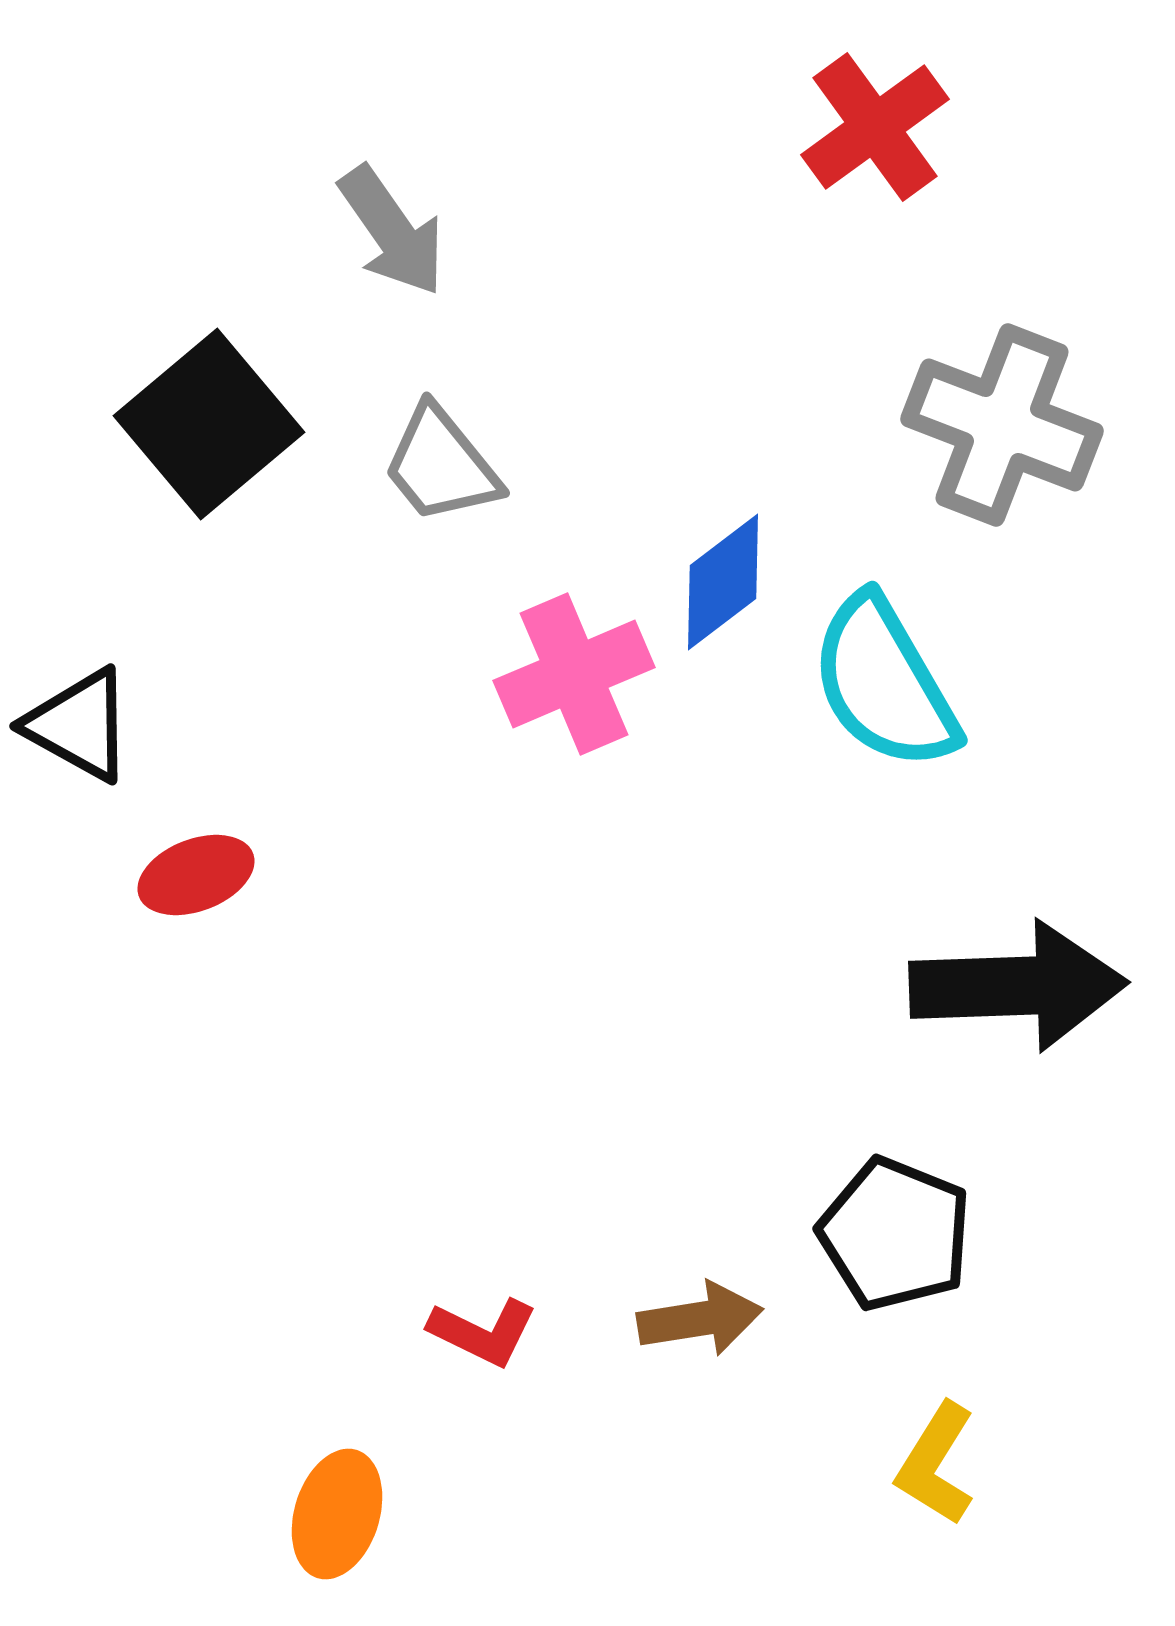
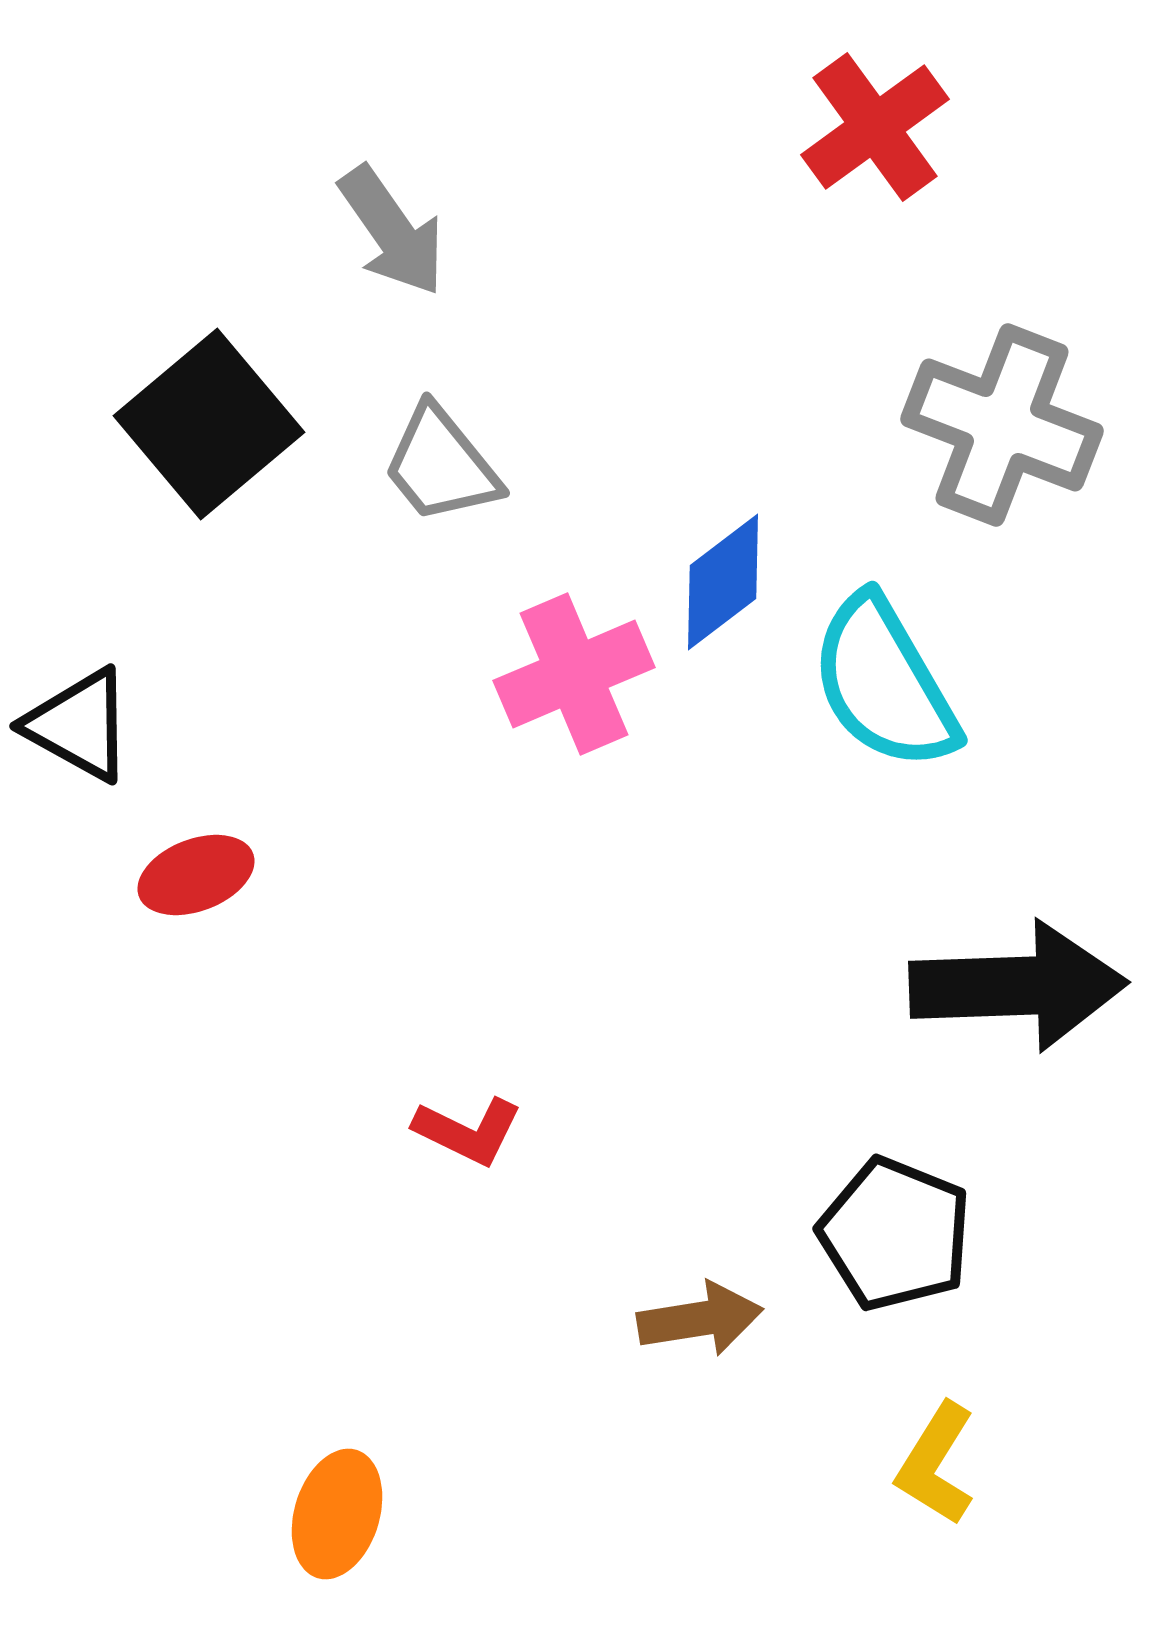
red L-shape: moved 15 px left, 201 px up
